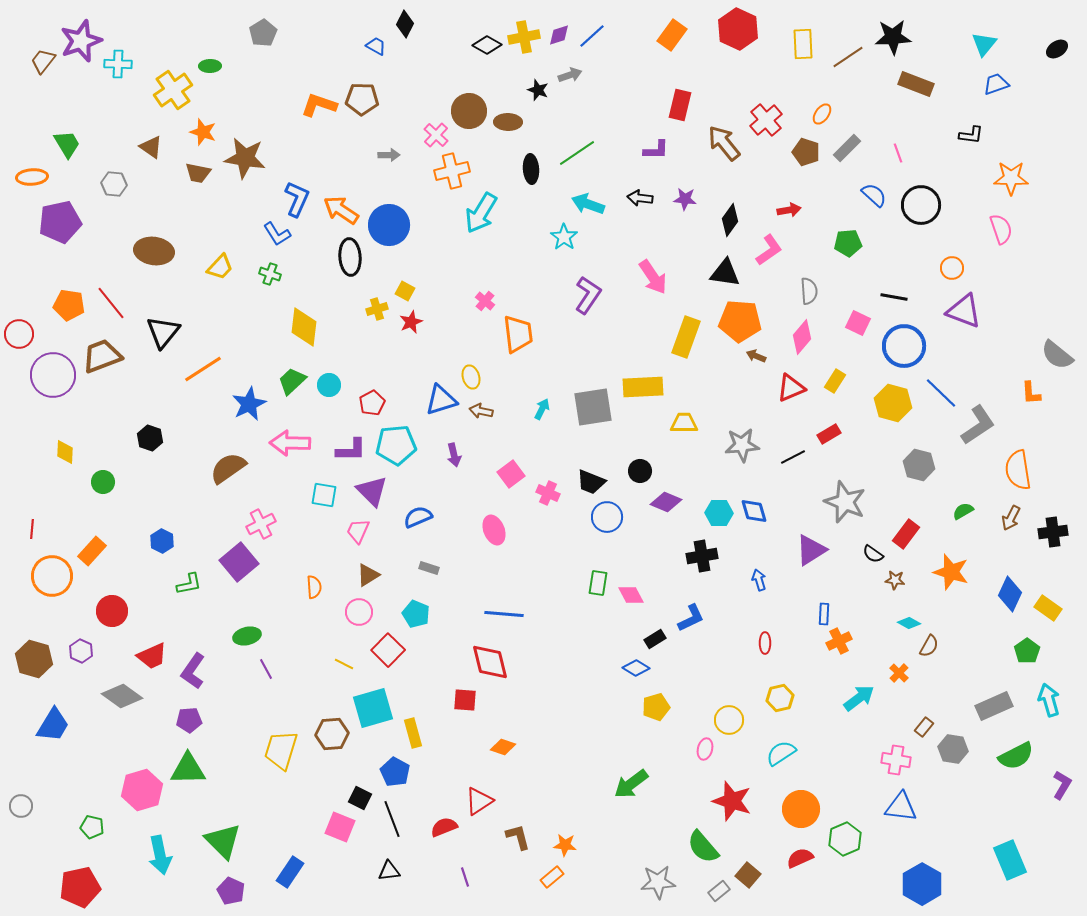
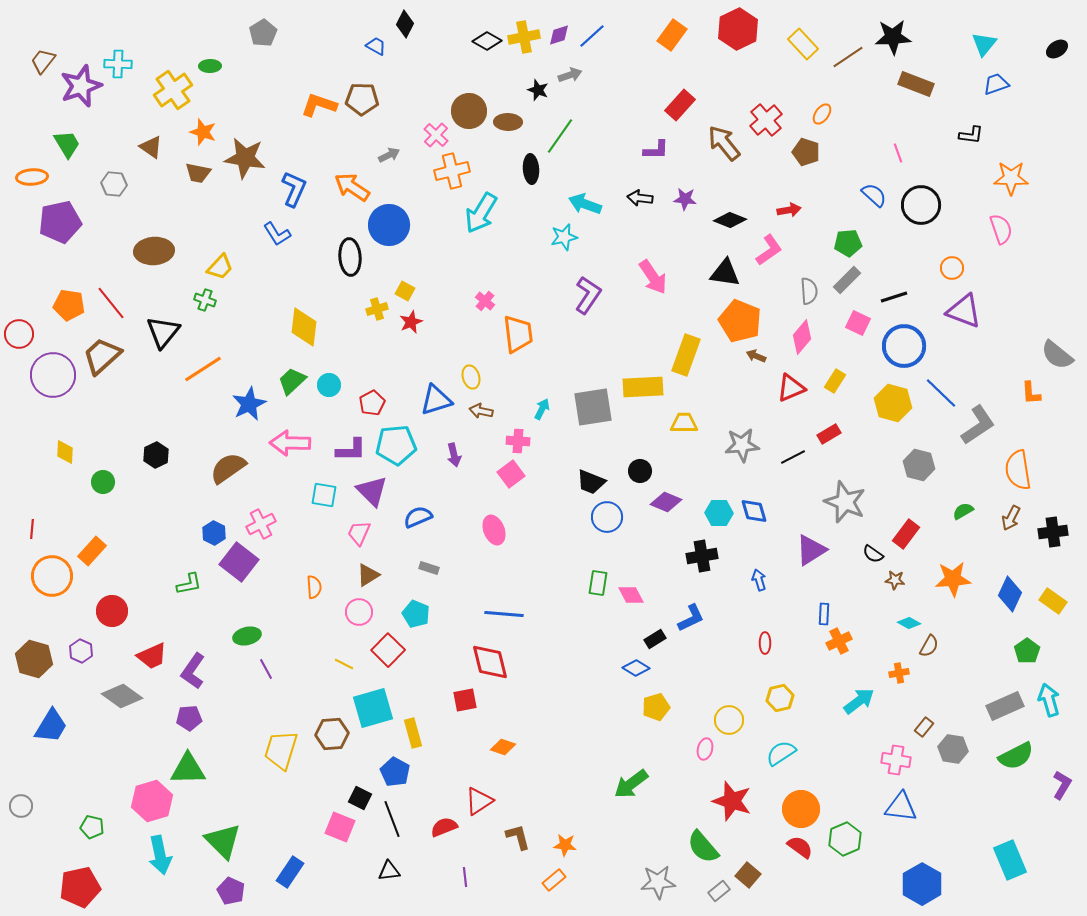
red hexagon at (738, 29): rotated 9 degrees clockwise
purple star at (81, 41): moved 45 px down
yellow rectangle at (803, 44): rotated 40 degrees counterclockwise
black diamond at (487, 45): moved 4 px up
red rectangle at (680, 105): rotated 28 degrees clockwise
gray rectangle at (847, 148): moved 132 px down
green line at (577, 153): moved 17 px left, 17 px up; rotated 21 degrees counterclockwise
gray arrow at (389, 155): rotated 25 degrees counterclockwise
blue L-shape at (297, 199): moved 3 px left, 10 px up
cyan arrow at (588, 204): moved 3 px left
orange arrow at (341, 210): moved 11 px right, 23 px up
black diamond at (730, 220): rotated 76 degrees clockwise
cyan star at (564, 237): rotated 24 degrees clockwise
brown ellipse at (154, 251): rotated 12 degrees counterclockwise
green cross at (270, 274): moved 65 px left, 26 px down
black line at (894, 297): rotated 28 degrees counterclockwise
orange pentagon at (740, 321): rotated 18 degrees clockwise
yellow rectangle at (686, 337): moved 18 px down
brown trapezoid at (102, 356): rotated 21 degrees counterclockwise
blue triangle at (441, 400): moved 5 px left
black hexagon at (150, 438): moved 6 px right, 17 px down; rotated 15 degrees clockwise
pink cross at (548, 493): moved 30 px left, 52 px up; rotated 20 degrees counterclockwise
pink trapezoid at (358, 531): moved 1 px right, 2 px down
blue hexagon at (162, 541): moved 52 px right, 8 px up
purple square at (239, 562): rotated 12 degrees counterclockwise
orange star at (951, 572): moved 2 px right, 7 px down; rotated 21 degrees counterclockwise
yellow rectangle at (1048, 608): moved 5 px right, 7 px up
orange cross at (899, 673): rotated 36 degrees clockwise
cyan arrow at (859, 698): moved 3 px down
red square at (465, 700): rotated 15 degrees counterclockwise
gray rectangle at (994, 706): moved 11 px right
purple pentagon at (189, 720): moved 2 px up
blue trapezoid at (53, 725): moved 2 px left, 1 px down
pink hexagon at (142, 790): moved 10 px right, 11 px down
red semicircle at (800, 858): moved 11 px up; rotated 60 degrees clockwise
purple line at (465, 877): rotated 12 degrees clockwise
orange rectangle at (552, 877): moved 2 px right, 3 px down
